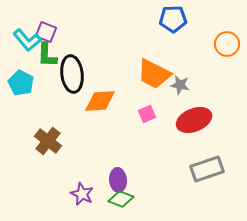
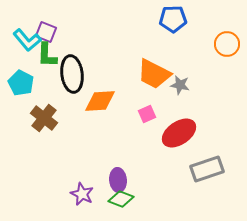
red ellipse: moved 15 px left, 13 px down; rotated 12 degrees counterclockwise
brown cross: moved 4 px left, 23 px up
